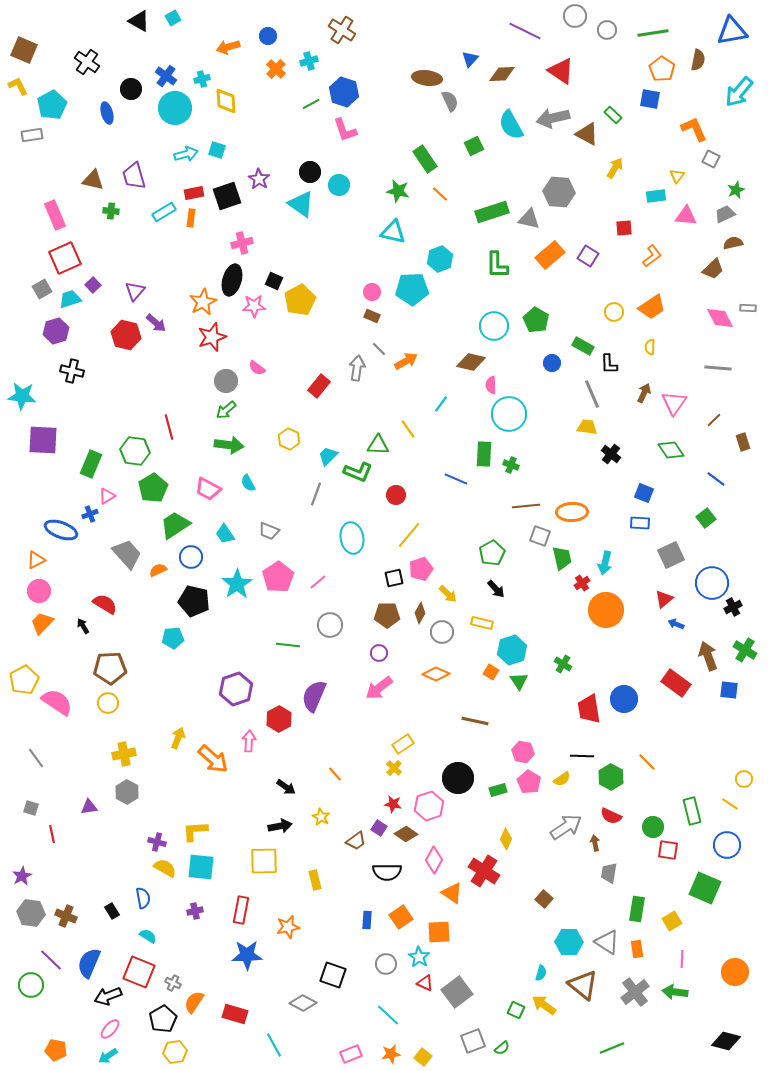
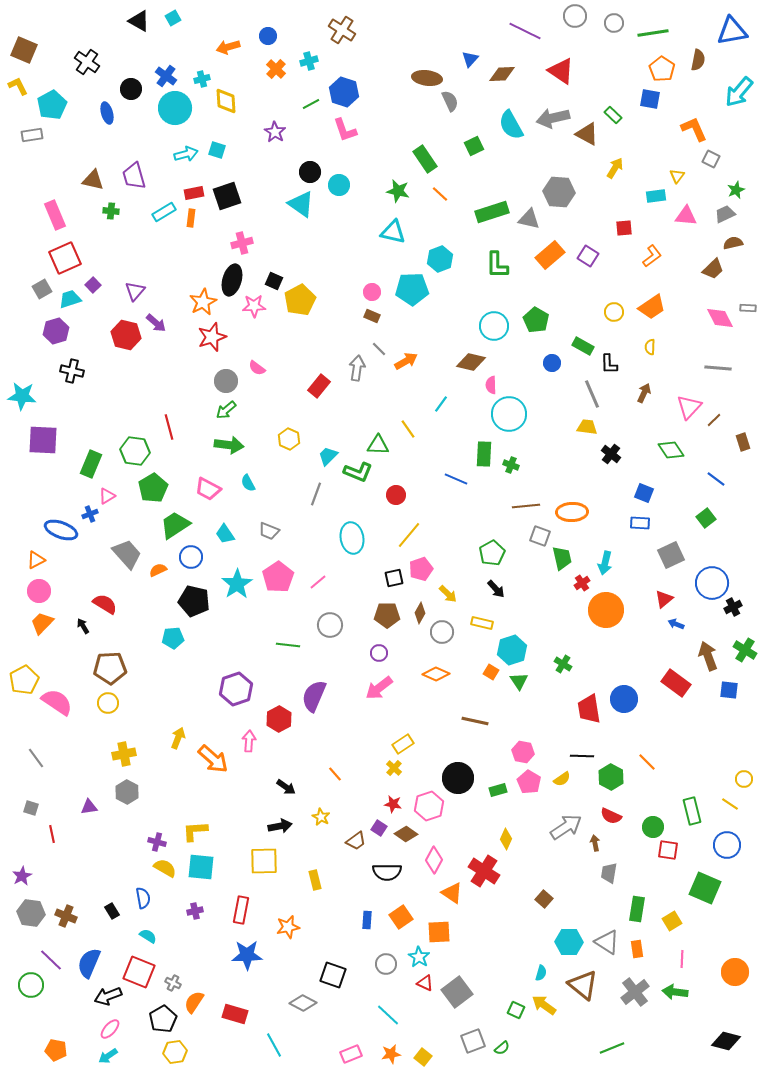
gray circle at (607, 30): moved 7 px right, 7 px up
purple star at (259, 179): moved 16 px right, 47 px up
pink triangle at (674, 403): moved 15 px right, 4 px down; rotated 8 degrees clockwise
